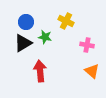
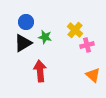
yellow cross: moved 9 px right, 9 px down; rotated 14 degrees clockwise
pink cross: rotated 24 degrees counterclockwise
orange triangle: moved 1 px right, 4 px down
